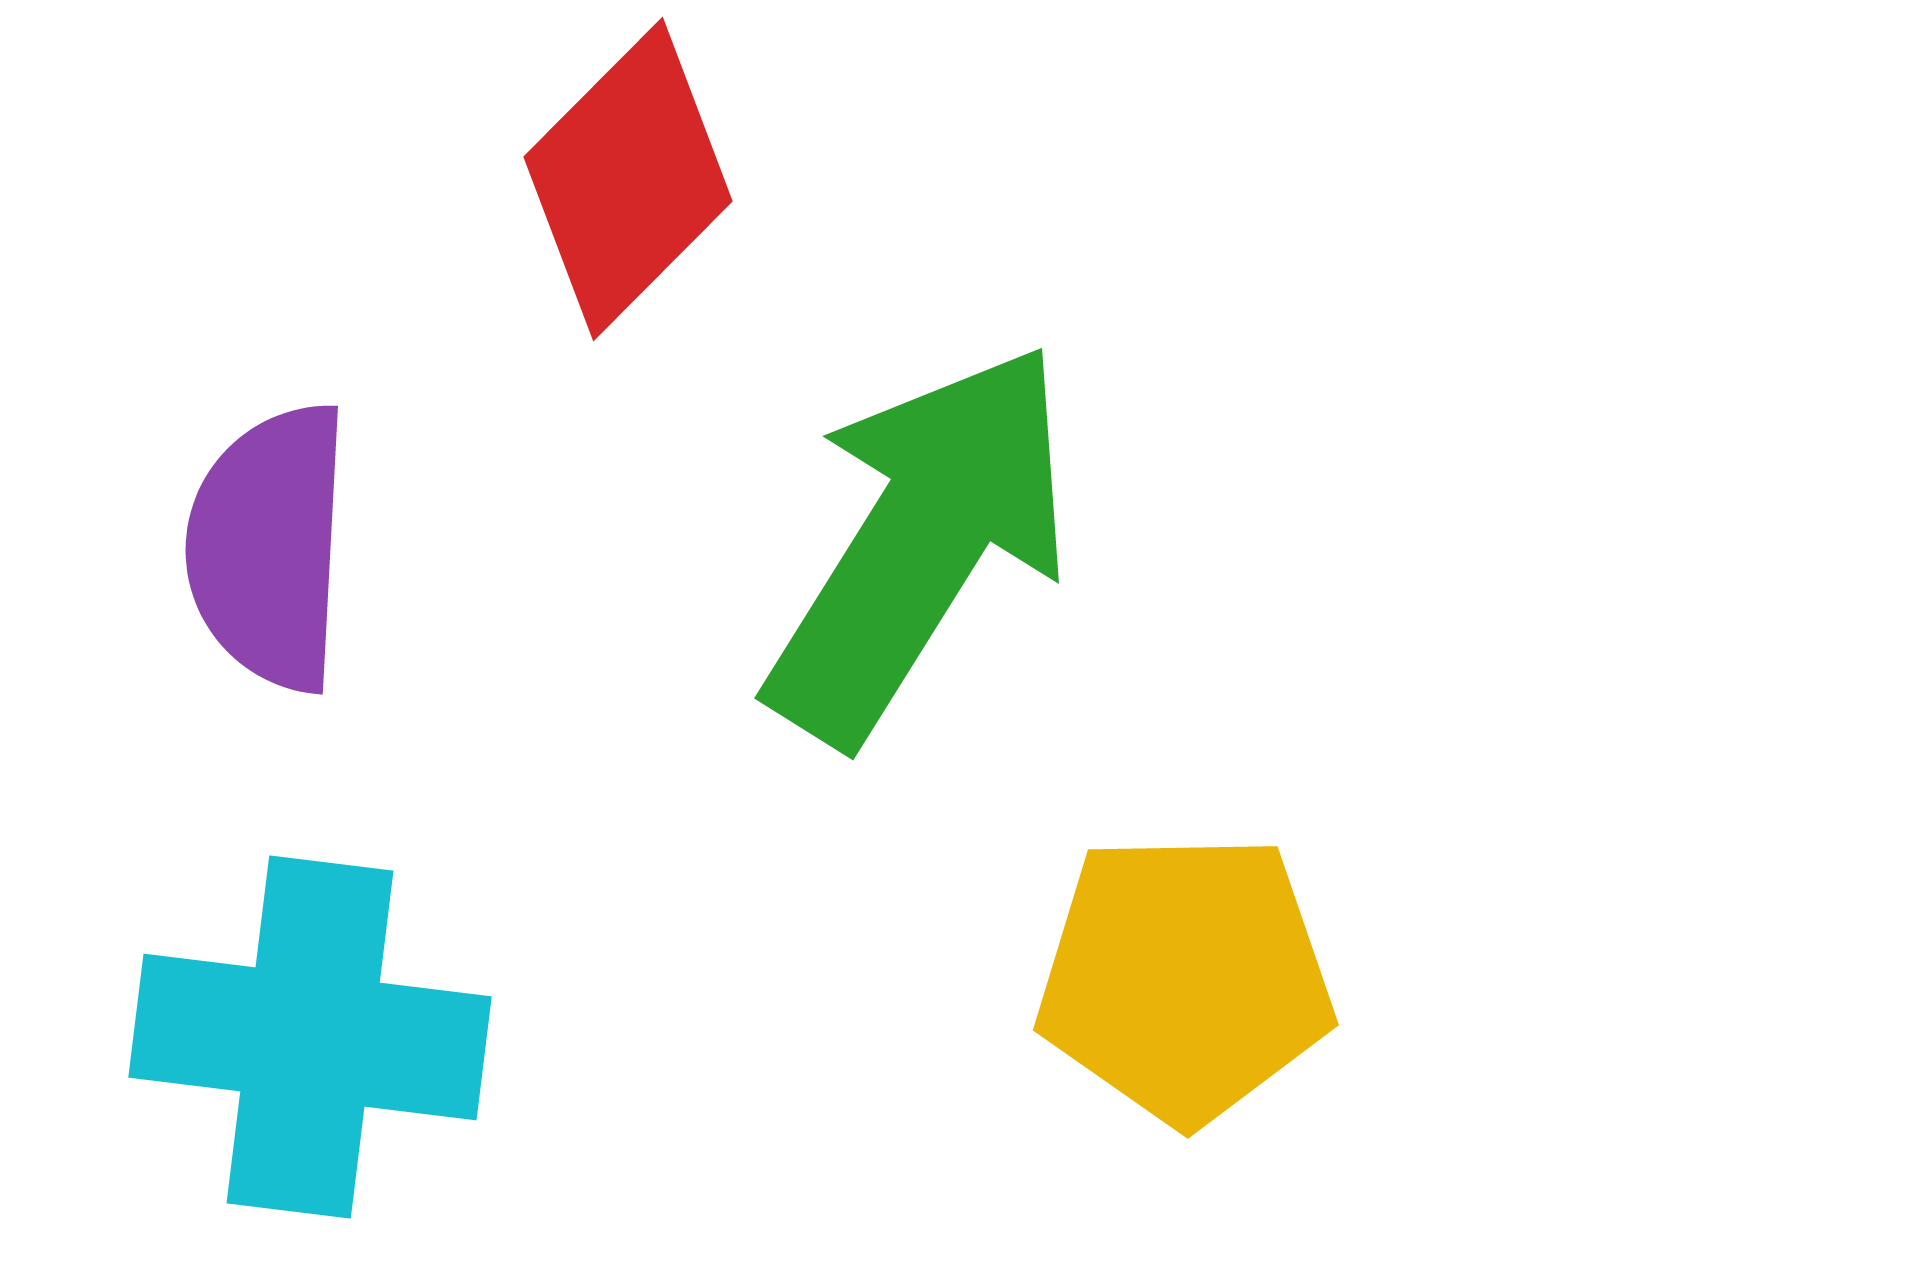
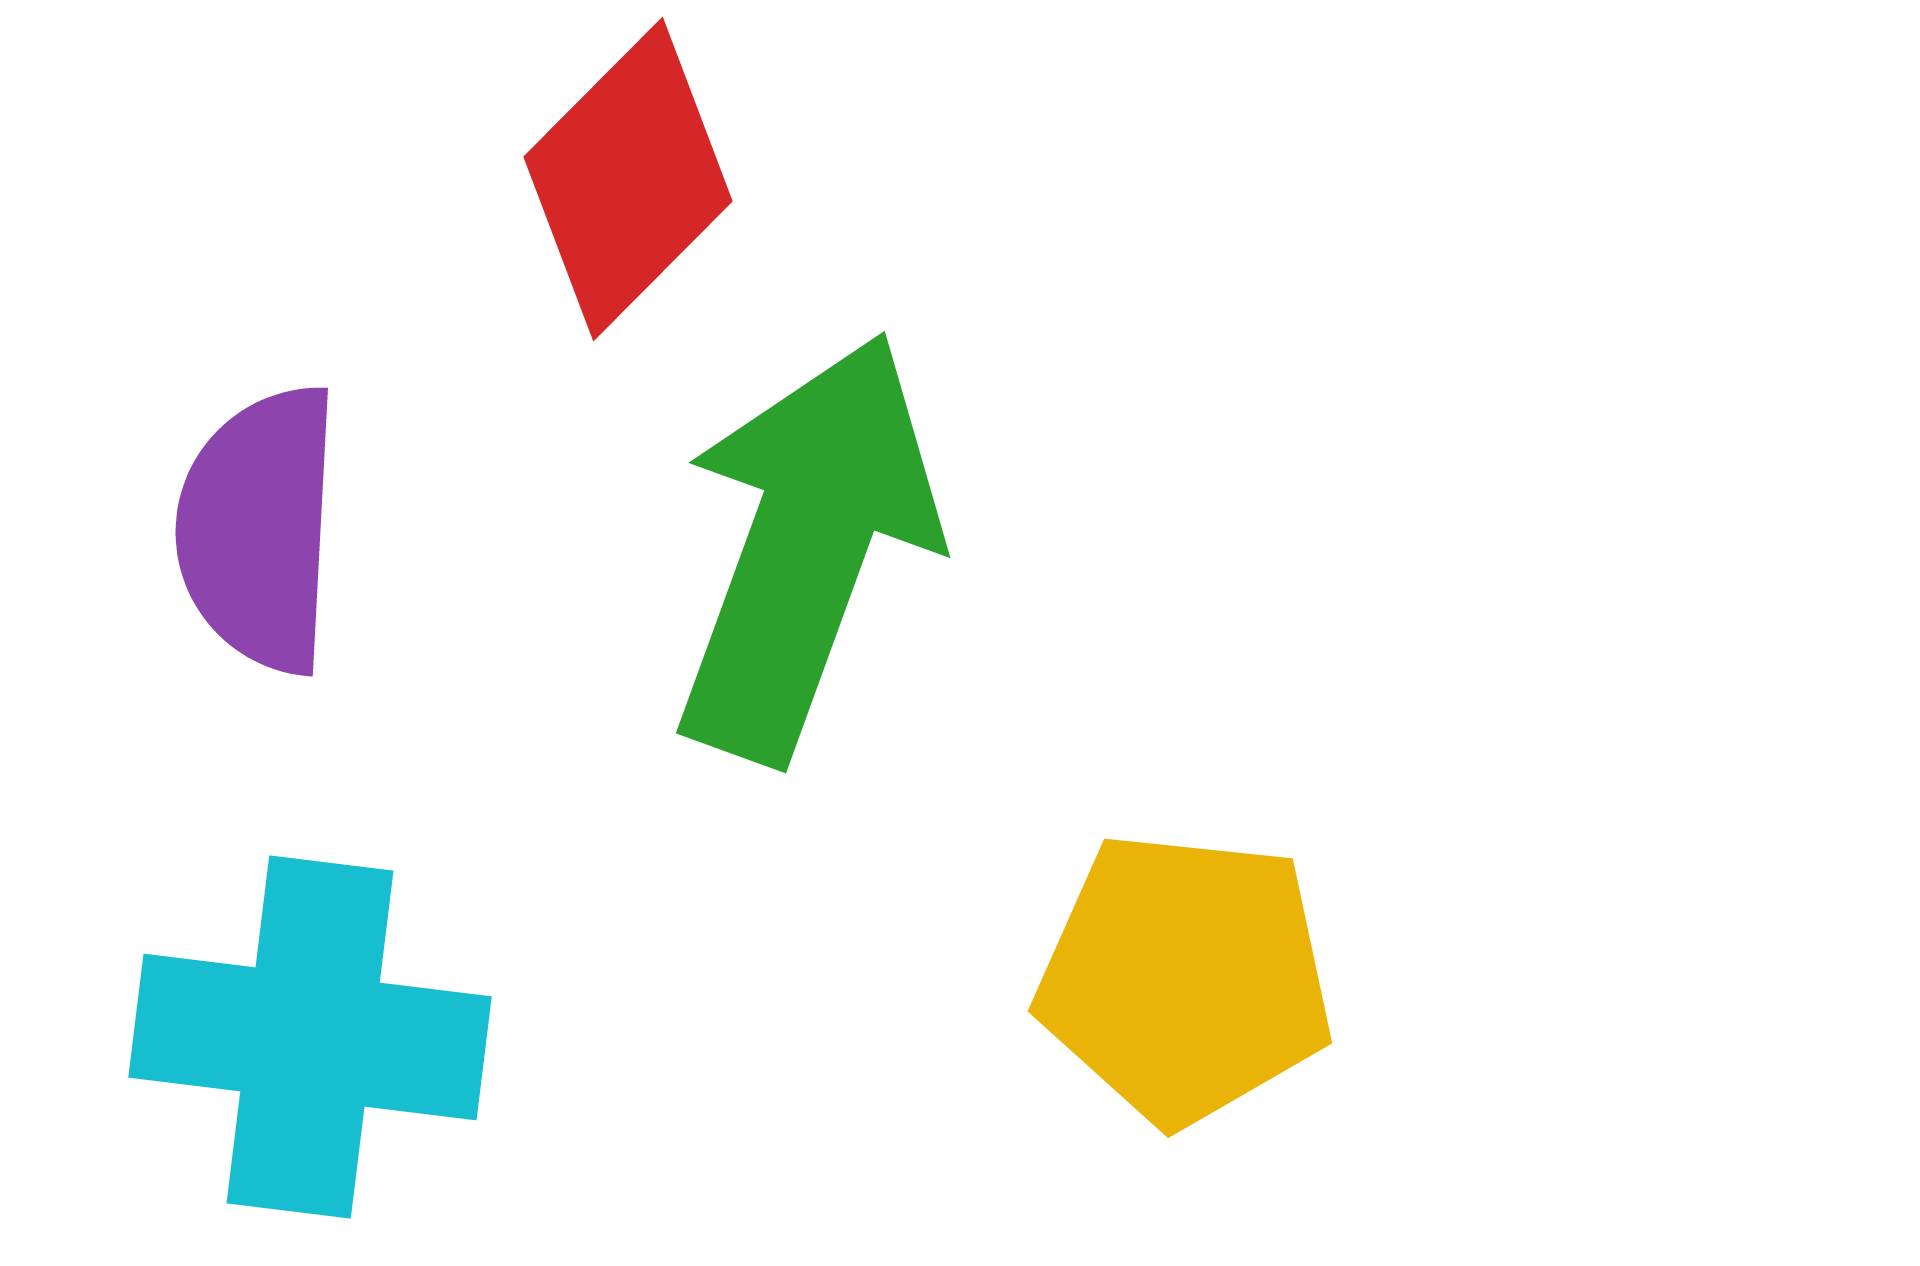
green arrow: moved 114 px left, 4 px down; rotated 12 degrees counterclockwise
purple semicircle: moved 10 px left, 18 px up
yellow pentagon: rotated 7 degrees clockwise
